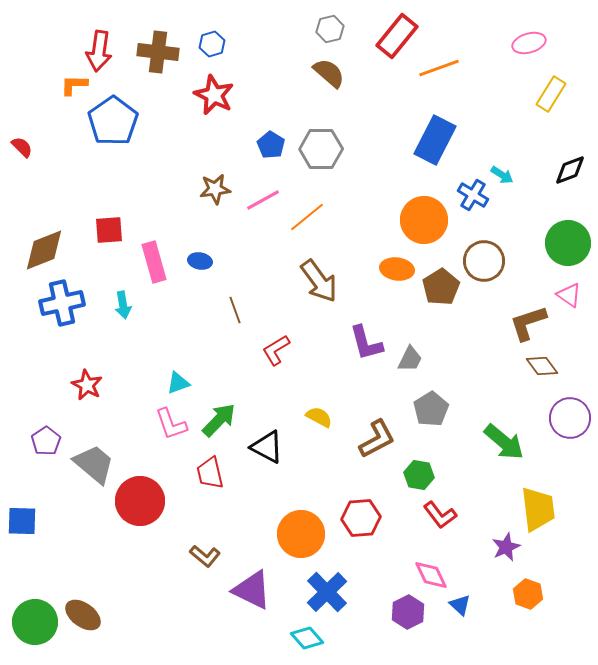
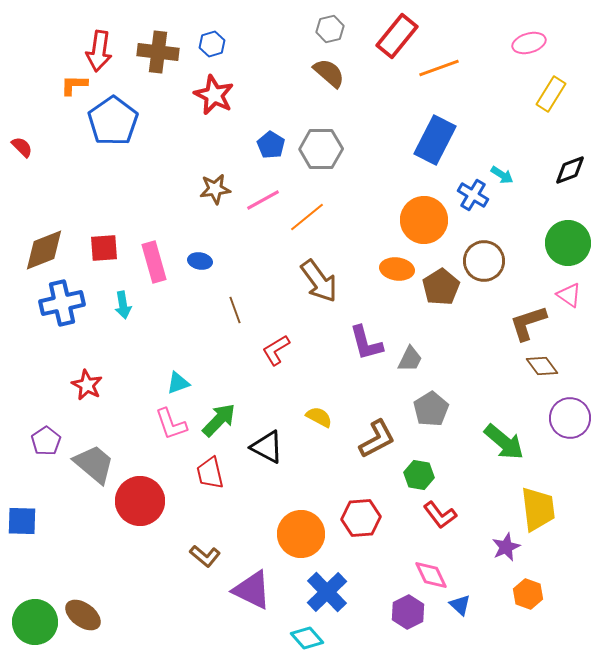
red square at (109, 230): moved 5 px left, 18 px down
